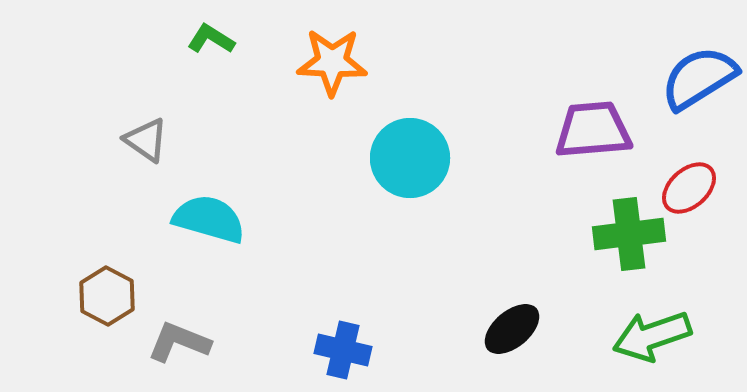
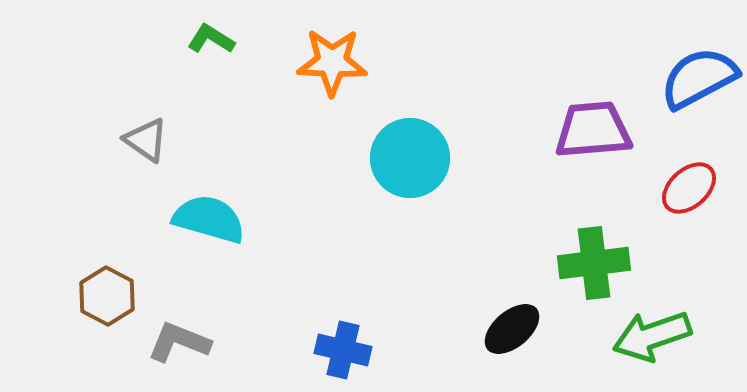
blue semicircle: rotated 4 degrees clockwise
green cross: moved 35 px left, 29 px down
